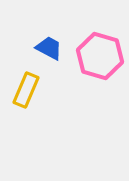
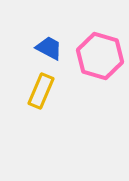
yellow rectangle: moved 15 px right, 1 px down
